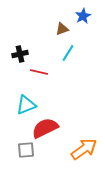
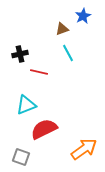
cyan line: rotated 60 degrees counterclockwise
red semicircle: moved 1 px left, 1 px down
gray square: moved 5 px left, 7 px down; rotated 24 degrees clockwise
